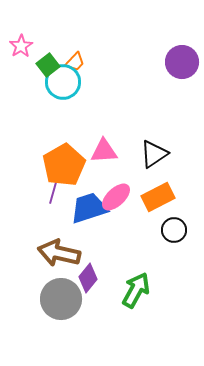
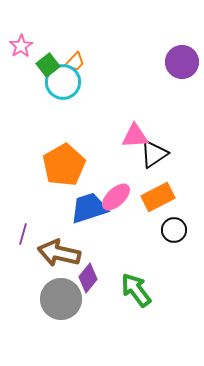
pink triangle: moved 31 px right, 15 px up
purple line: moved 30 px left, 41 px down
green arrow: rotated 66 degrees counterclockwise
